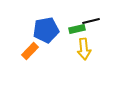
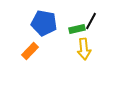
black line: rotated 48 degrees counterclockwise
blue pentagon: moved 2 px left, 7 px up; rotated 20 degrees clockwise
